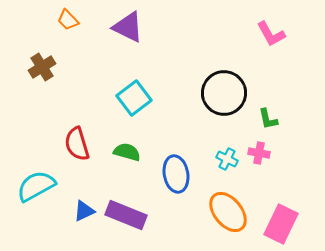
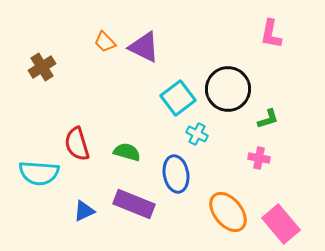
orange trapezoid: moved 37 px right, 22 px down
purple triangle: moved 16 px right, 20 px down
pink L-shape: rotated 40 degrees clockwise
black circle: moved 4 px right, 4 px up
cyan square: moved 44 px right
green L-shape: rotated 95 degrees counterclockwise
pink cross: moved 5 px down
cyan cross: moved 30 px left, 25 px up
cyan semicircle: moved 3 px right, 13 px up; rotated 147 degrees counterclockwise
purple rectangle: moved 8 px right, 11 px up
pink rectangle: rotated 66 degrees counterclockwise
